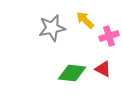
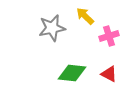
yellow arrow: moved 4 px up
red triangle: moved 6 px right, 5 px down
